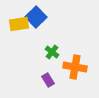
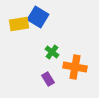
blue square: moved 2 px right; rotated 15 degrees counterclockwise
purple rectangle: moved 1 px up
